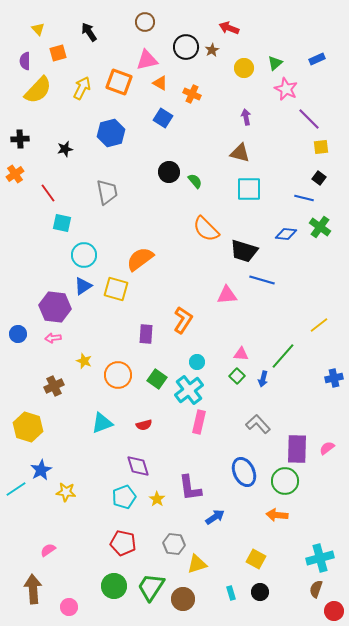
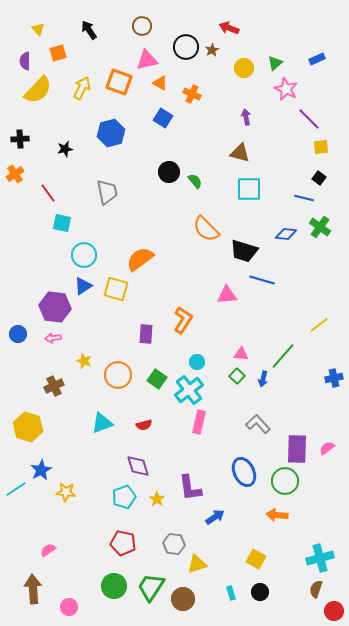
brown circle at (145, 22): moved 3 px left, 4 px down
black arrow at (89, 32): moved 2 px up
